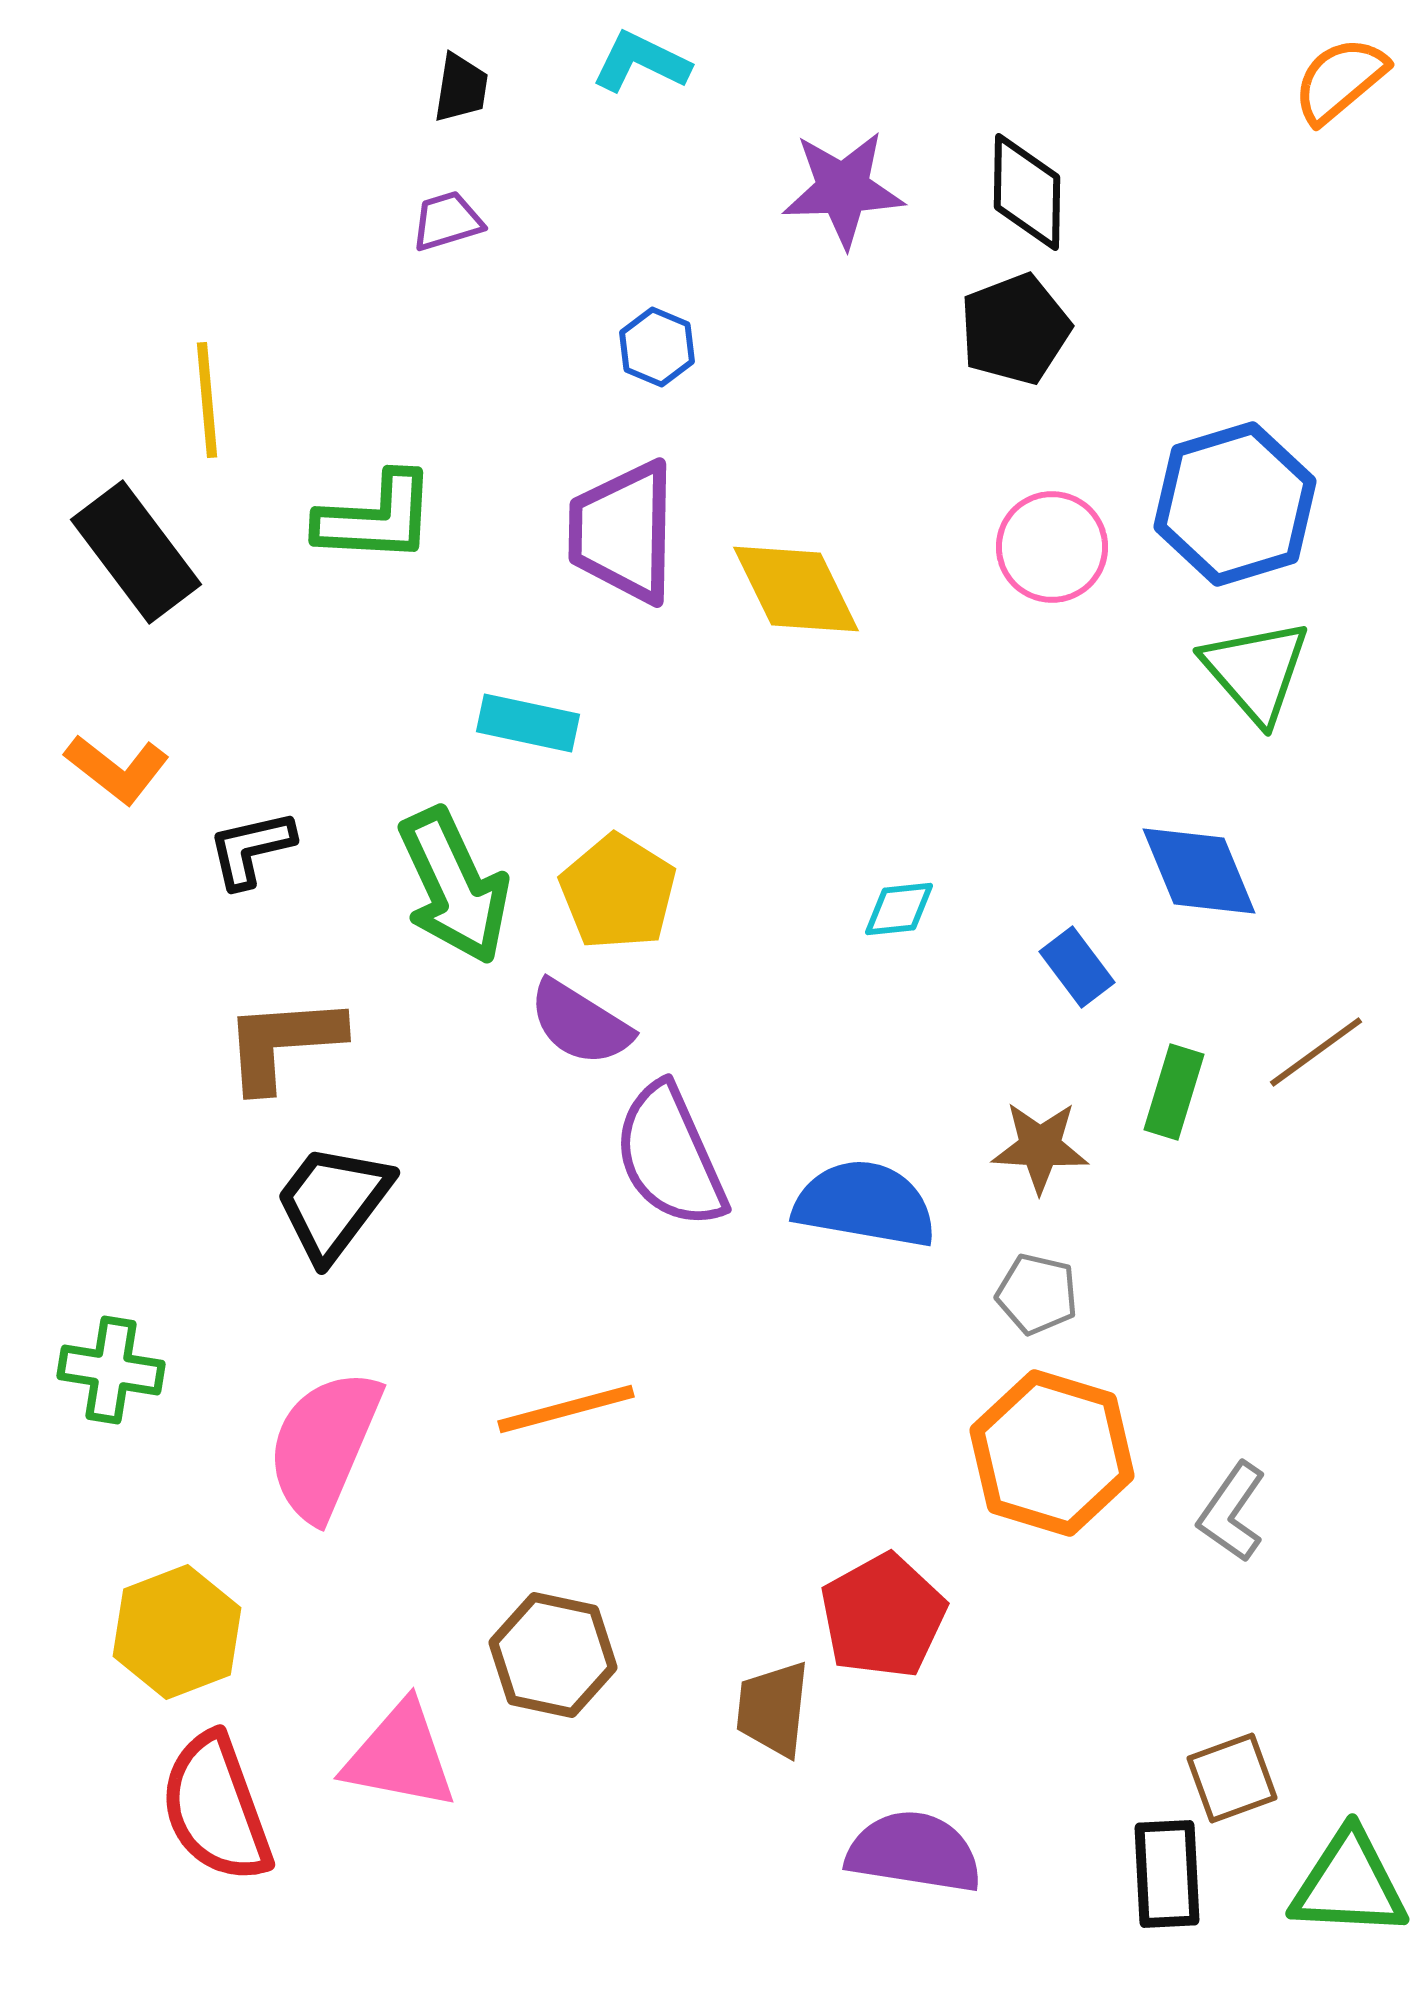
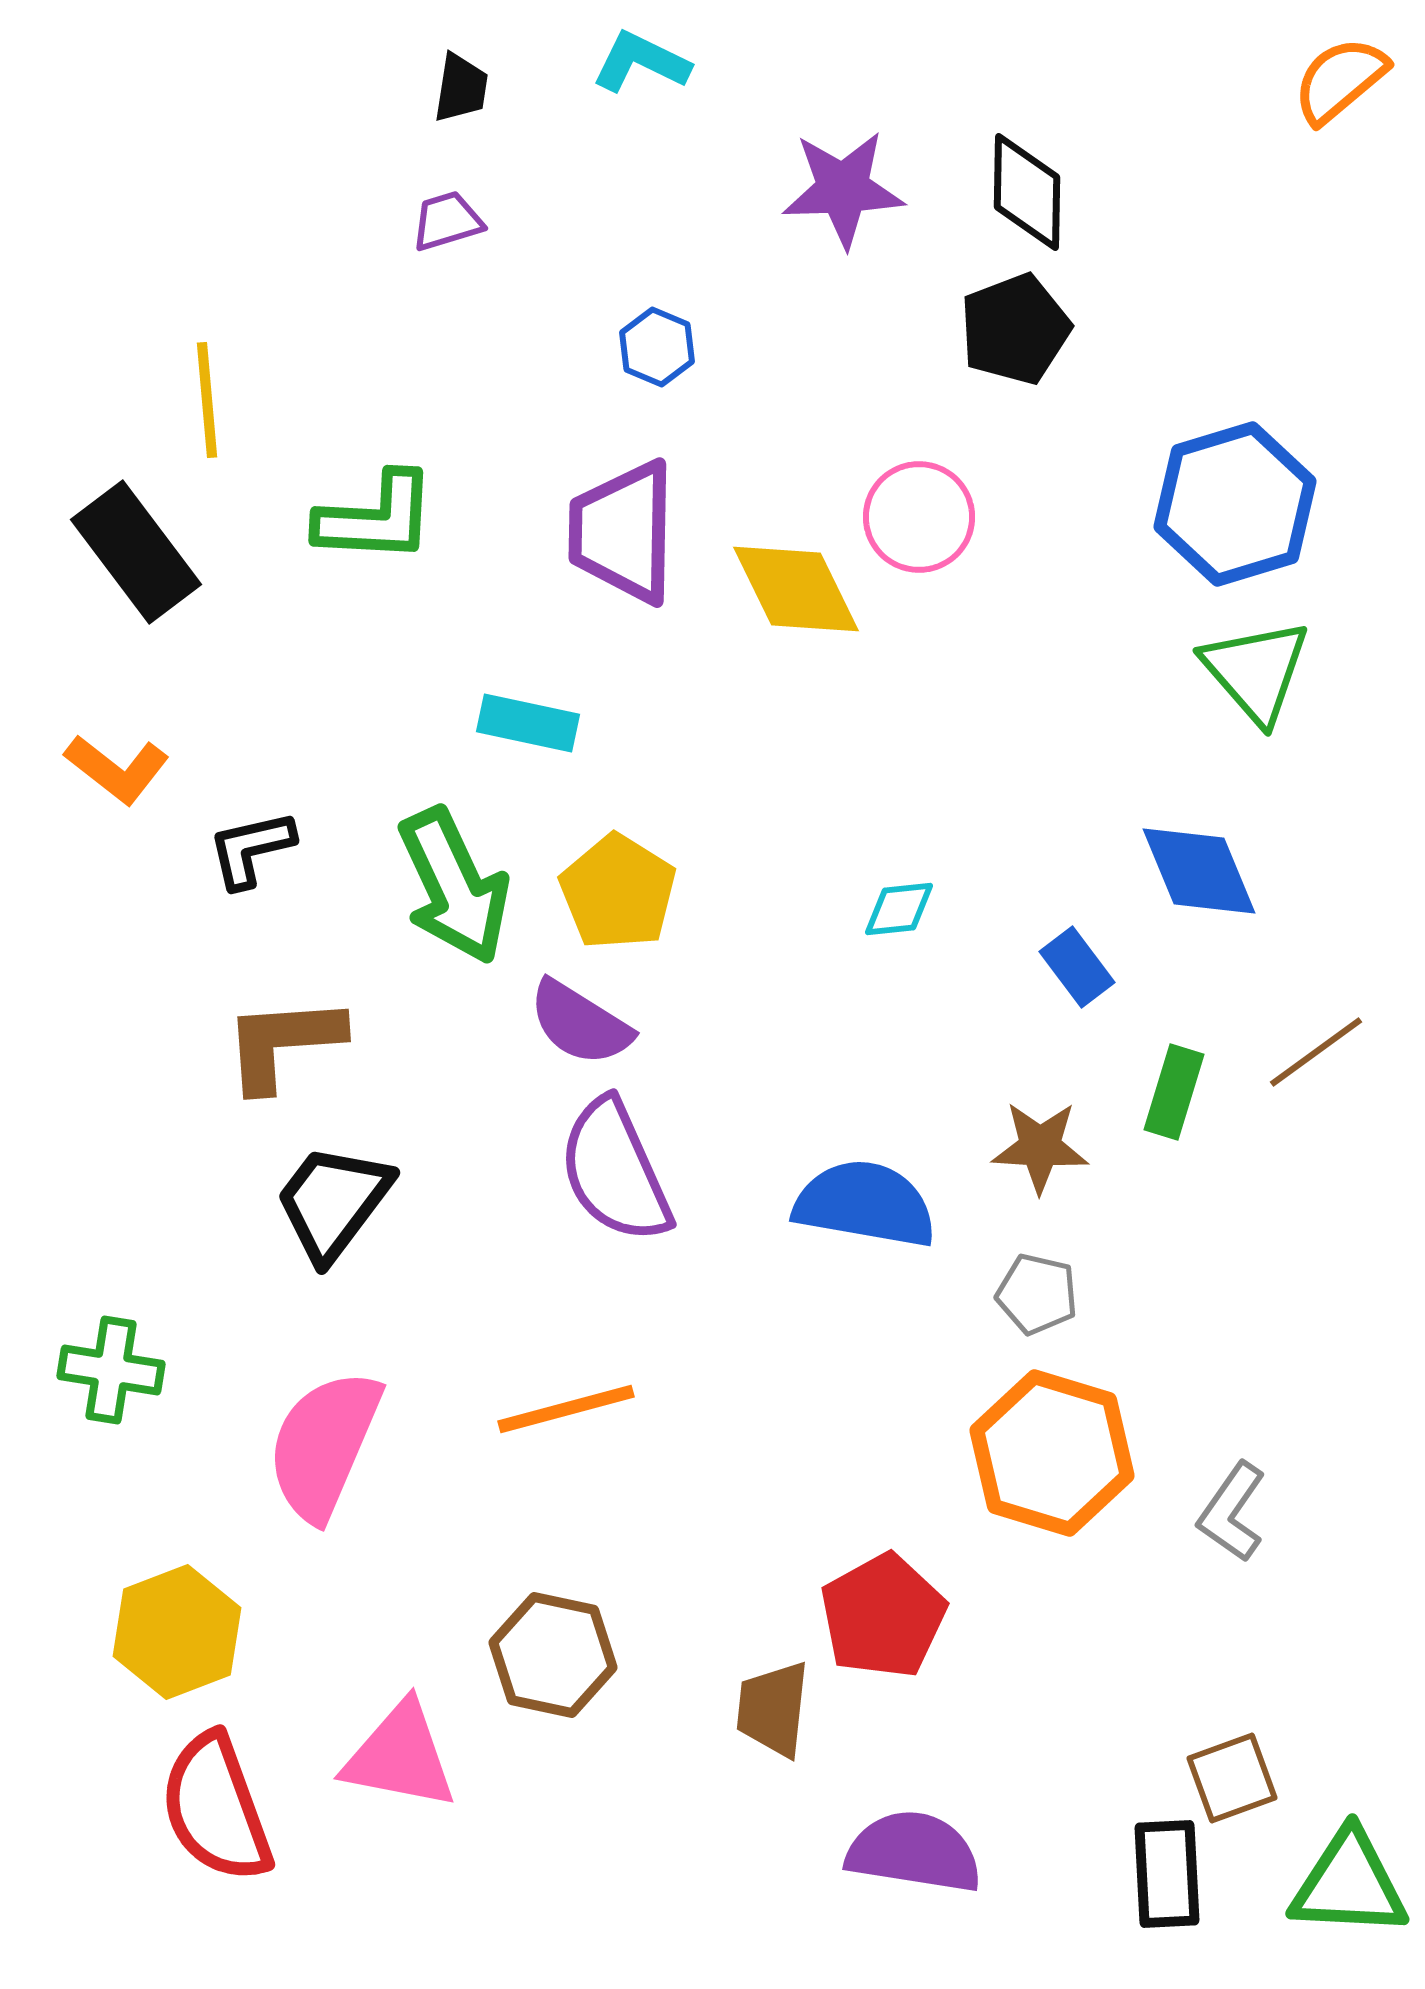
pink circle at (1052, 547): moved 133 px left, 30 px up
purple semicircle at (670, 1156): moved 55 px left, 15 px down
